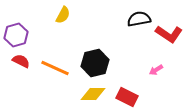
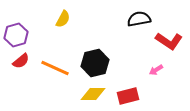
yellow semicircle: moved 4 px down
red L-shape: moved 7 px down
red semicircle: rotated 114 degrees clockwise
red rectangle: moved 1 px right, 1 px up; rotated 40 degrees counterclockwise
